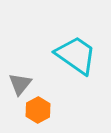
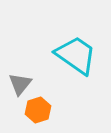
orange hexagon: rotated 10 degrees clockwise
